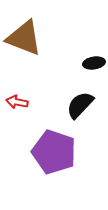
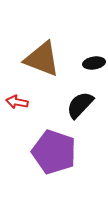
brown triangle: moved 18 px right, 21 px down
